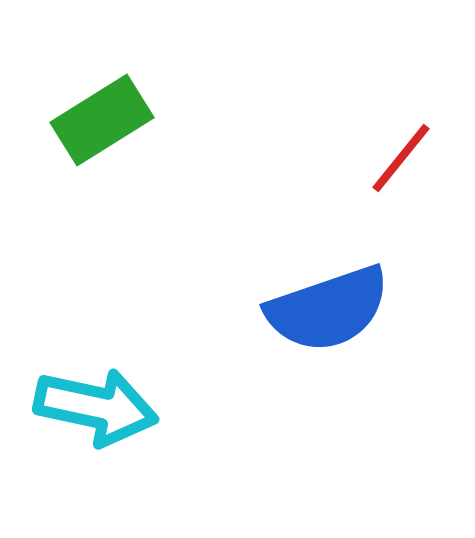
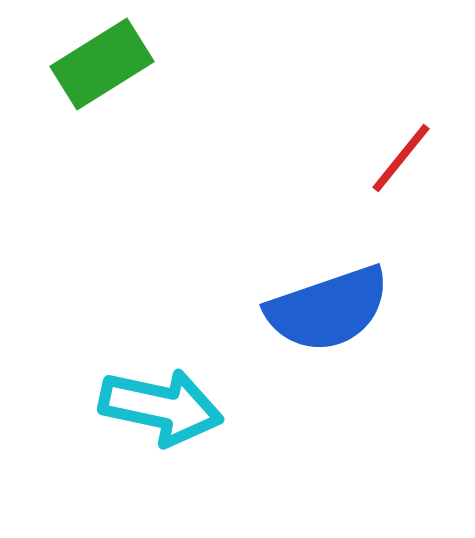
green rectangle: moved 56 px up
cyan arrow: moved 65 px right
